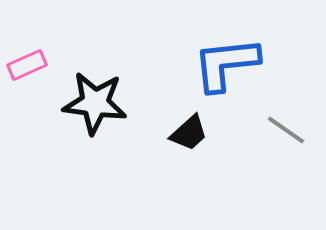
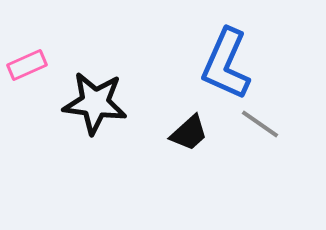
blue L-shape: rotated 60 degrees counterclockwise
gray line: moved 26 px left, 6 px up
